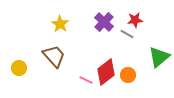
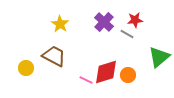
brown trapezoid: rotated 20 degrees counterclockwise
yellow circle: moved 7 px right
red diamond: rotated 20 degrees clockwise
